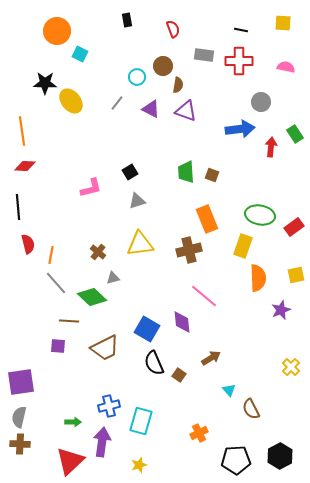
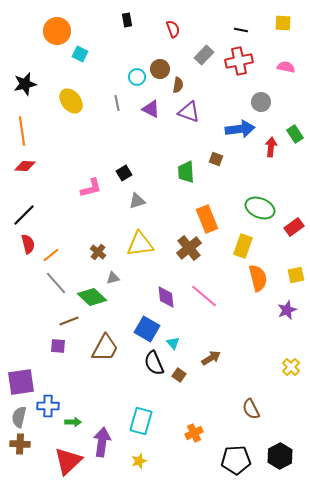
gray rectangle at (204, 55): rotated 54 degrees counterclockwise
red cross at (239, 61): rotated 12 degrees counterclockwise
brown circle at (163, 66): moved 3 px left, 3 px down
black star at (45, 83): moved 20 px left, 1 px down; rotated 15 degrees counterclockwise
gray line at (117, 103): rotated 49 degrees counterclockwise
purple triangle at (186, 111): moved 3 px right, 1 px down
black square at (130, 172): moved 6 px left, 1 px down
brown square at (212, 175): moved 4 px right, 16 px up
black line at (18, 207): moved 6 px right, 8 px down; rotated 50 degrees clockwise
green ellipse at (260, 215): moved 7 px up; rotated 12 degrees clockwise
brown cross at (189, 250): moved 2 px up; rotated 25 degrees counterclockwise
orange line at (51, 255): rotated 42 degrees clockwise
orange semicircle at (258, 278): rotated 12 degrees counterclockwise
purple star at (281, 310): moved 6 px right
brown line at (69, 321): rotated 24 degrees counterclockwise
purple diamond at (182, 322): moved 16 px left, 25 px up
brown trapezoid at (105, 348): rotated 36 degrees counterclockwise
cyan triangle at (229, 390): moved 56 px left, 47 px up
blue cross at (109, 406): moved 61 px left; rotated 15 degrees clockwise
orange cross at (199, 433): moved 5 px left
red triangle at (70, 461): moved 2 px left
yellow star at (139, 465): moved 4 px up
